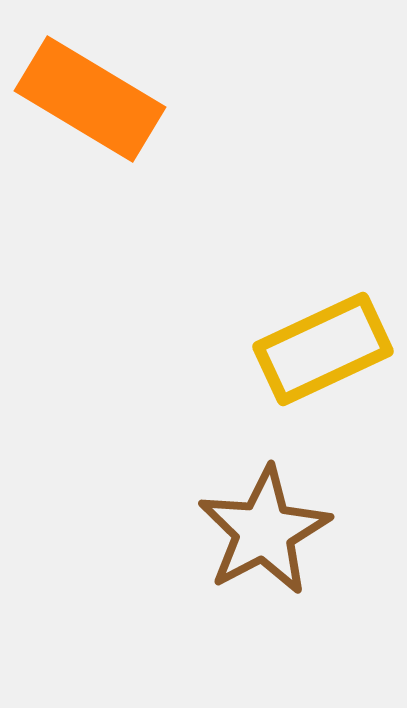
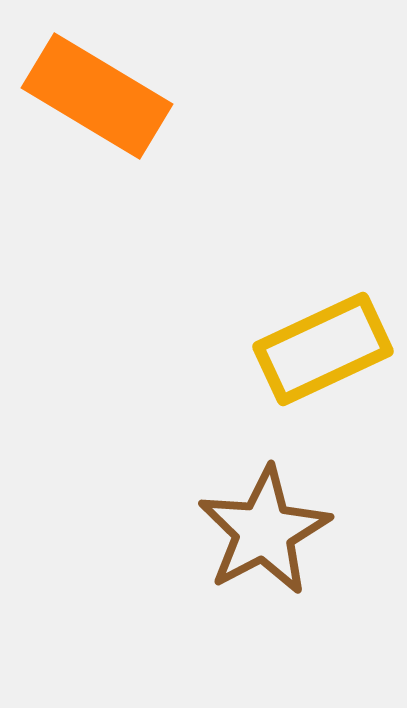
orange rectangle: moved 7 px right, 3 px up
